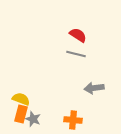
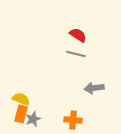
gray star: rotated 28 degrees clockwise
